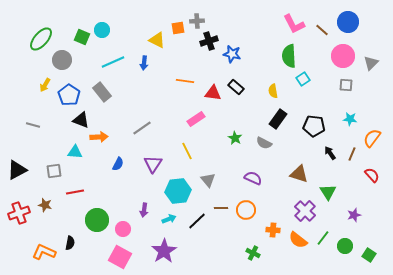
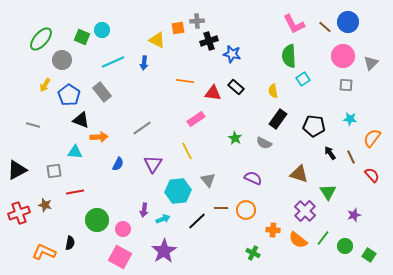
brown line at (322, 30): moved 3 px right, 3 px up
brown line at (352, 154): moved 1 px left, 3 px down; rotated 48 degrees counterclockwise
cyan arrow at (169, 219): moved 6 px left
